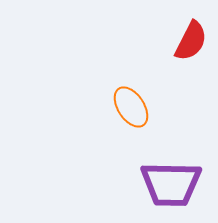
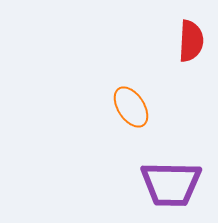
red semicircle: rotated 24 degrees counterclockwise
